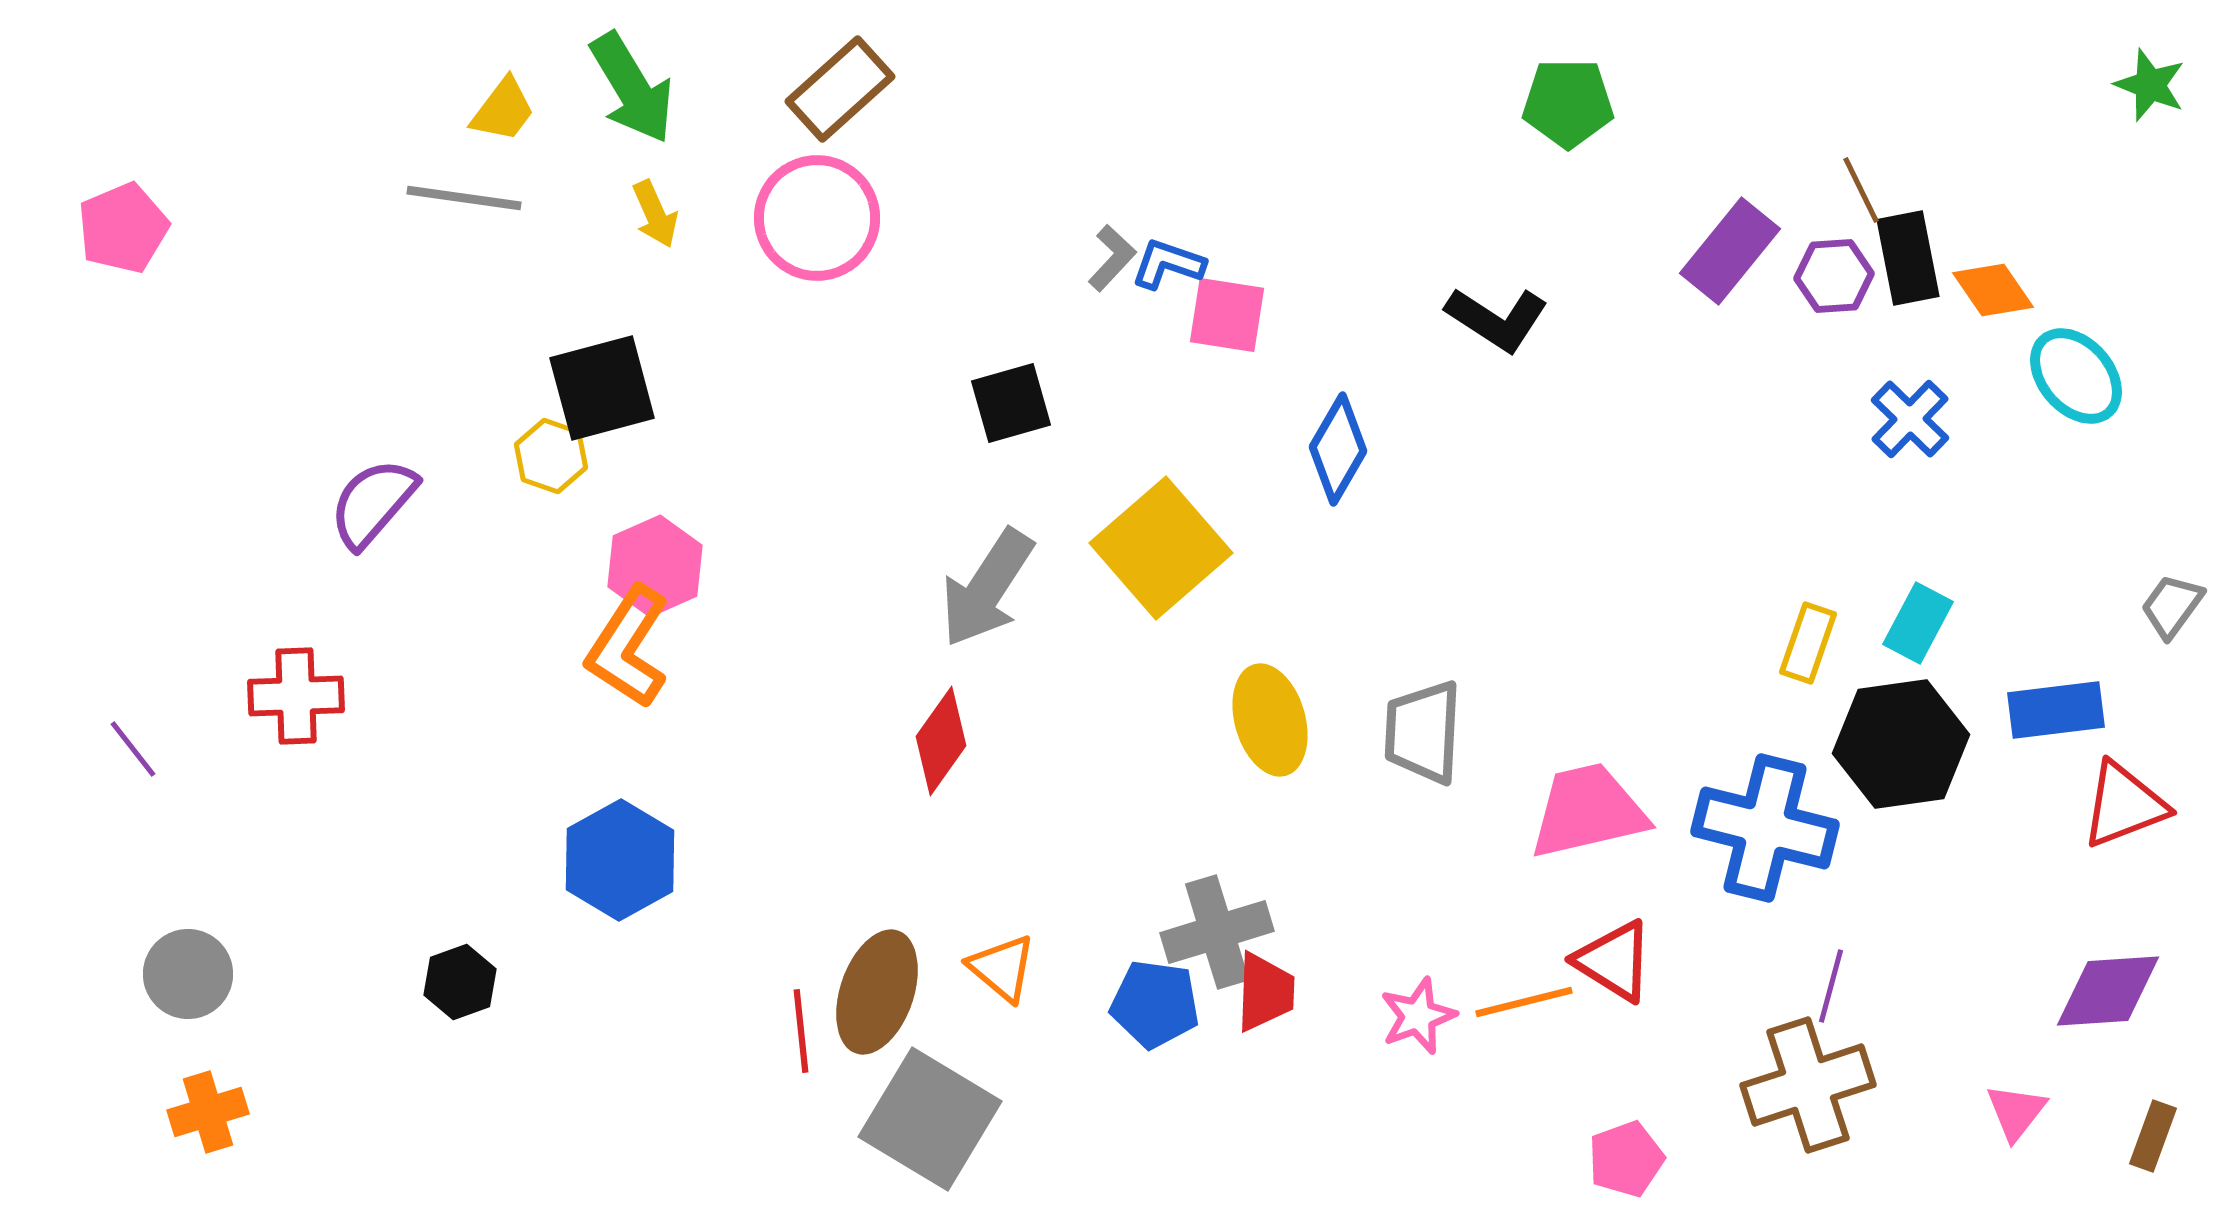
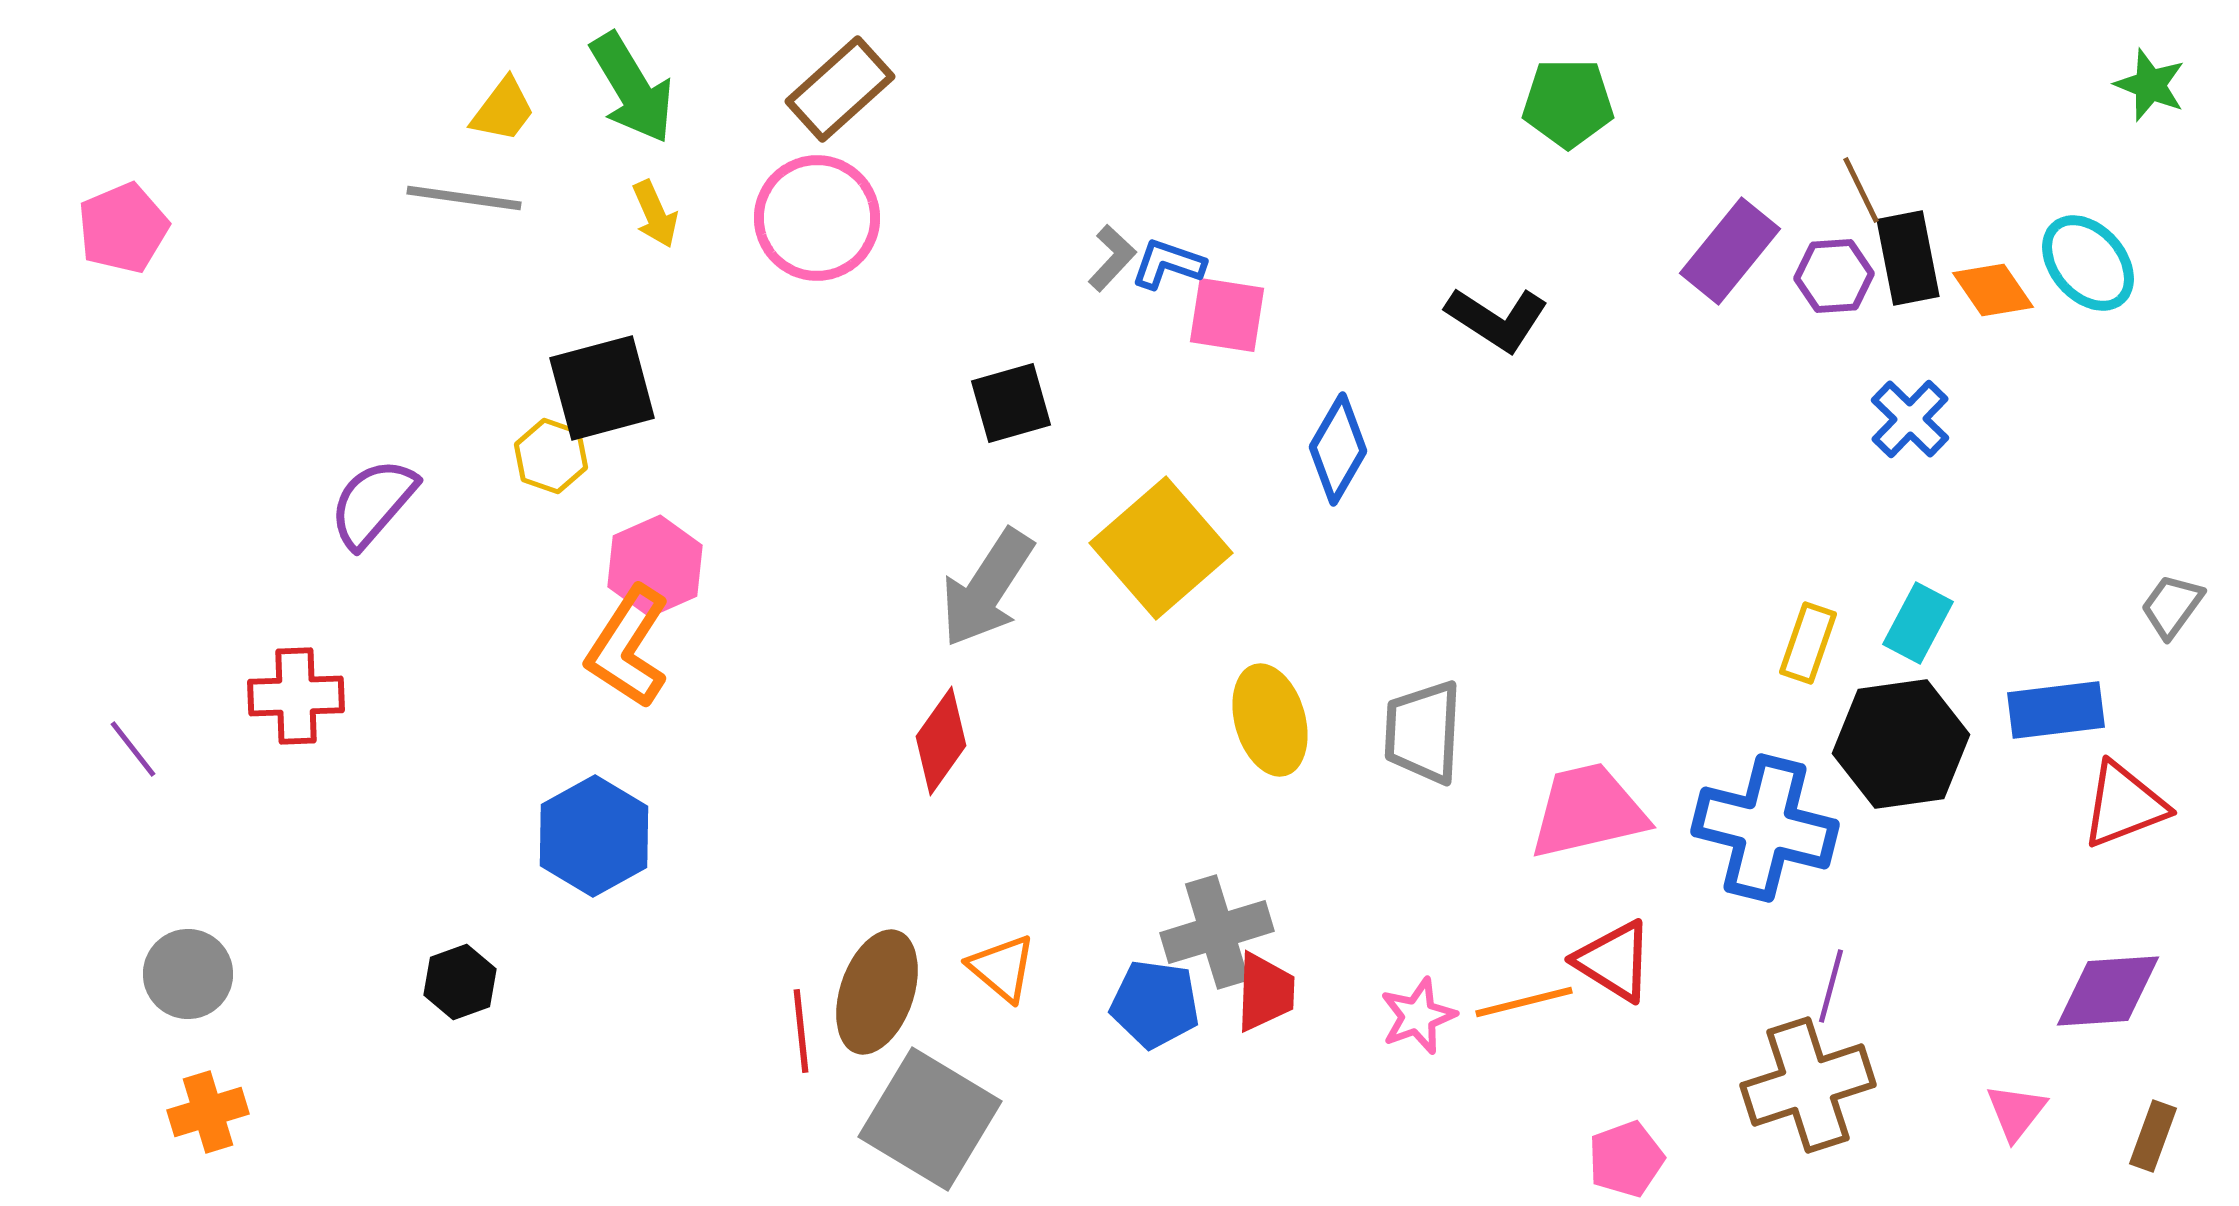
cyan ellipse at (2076, 376): moved 12 px right, 113 px up
blue hexagon at (620, 860): moved 26 px left, 24 px up
